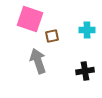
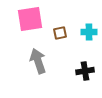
pink square: rotated 28 degrees counterclockwise
cyan cross: moved 2 px right, 2 px down
brown square: moved 8 px right, 3 px up
